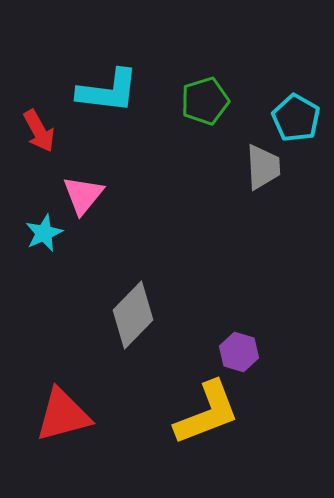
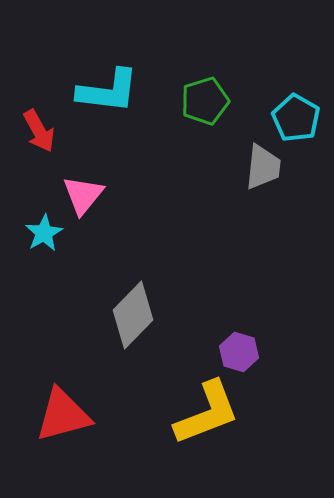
gray trapezoid: rotated 9 degrees clockwise
cyan star: rotated 6 degrees counterclockwise
